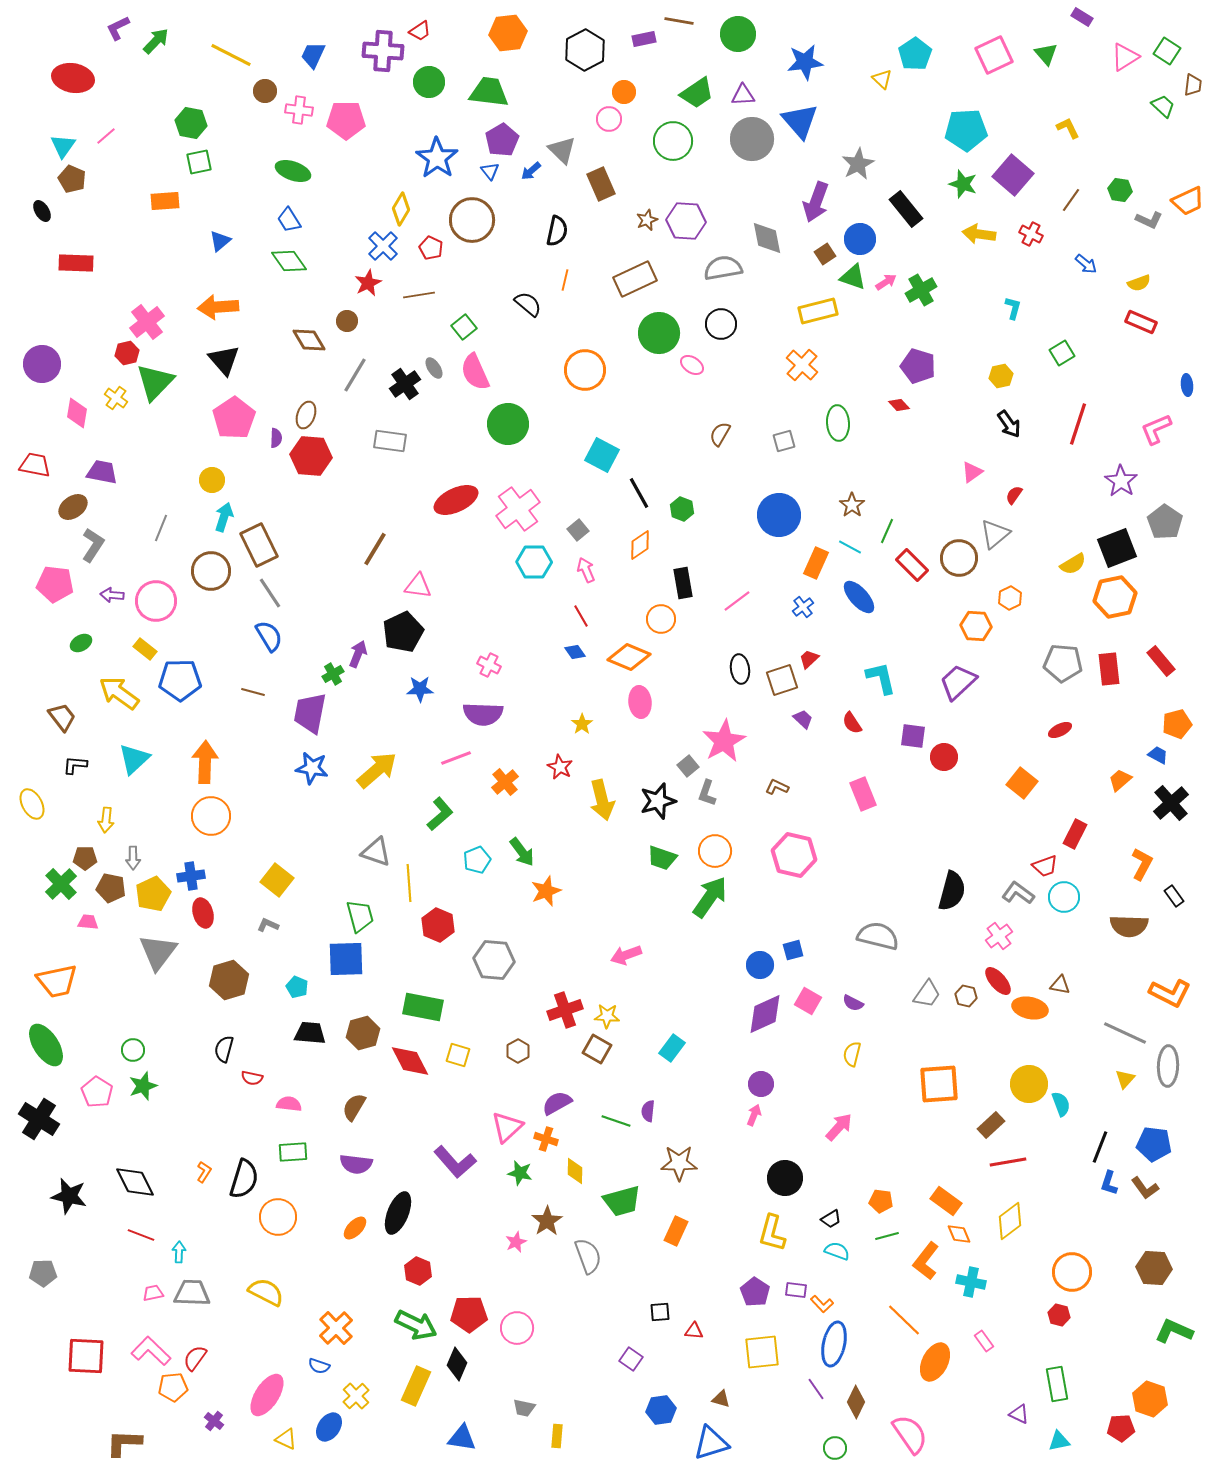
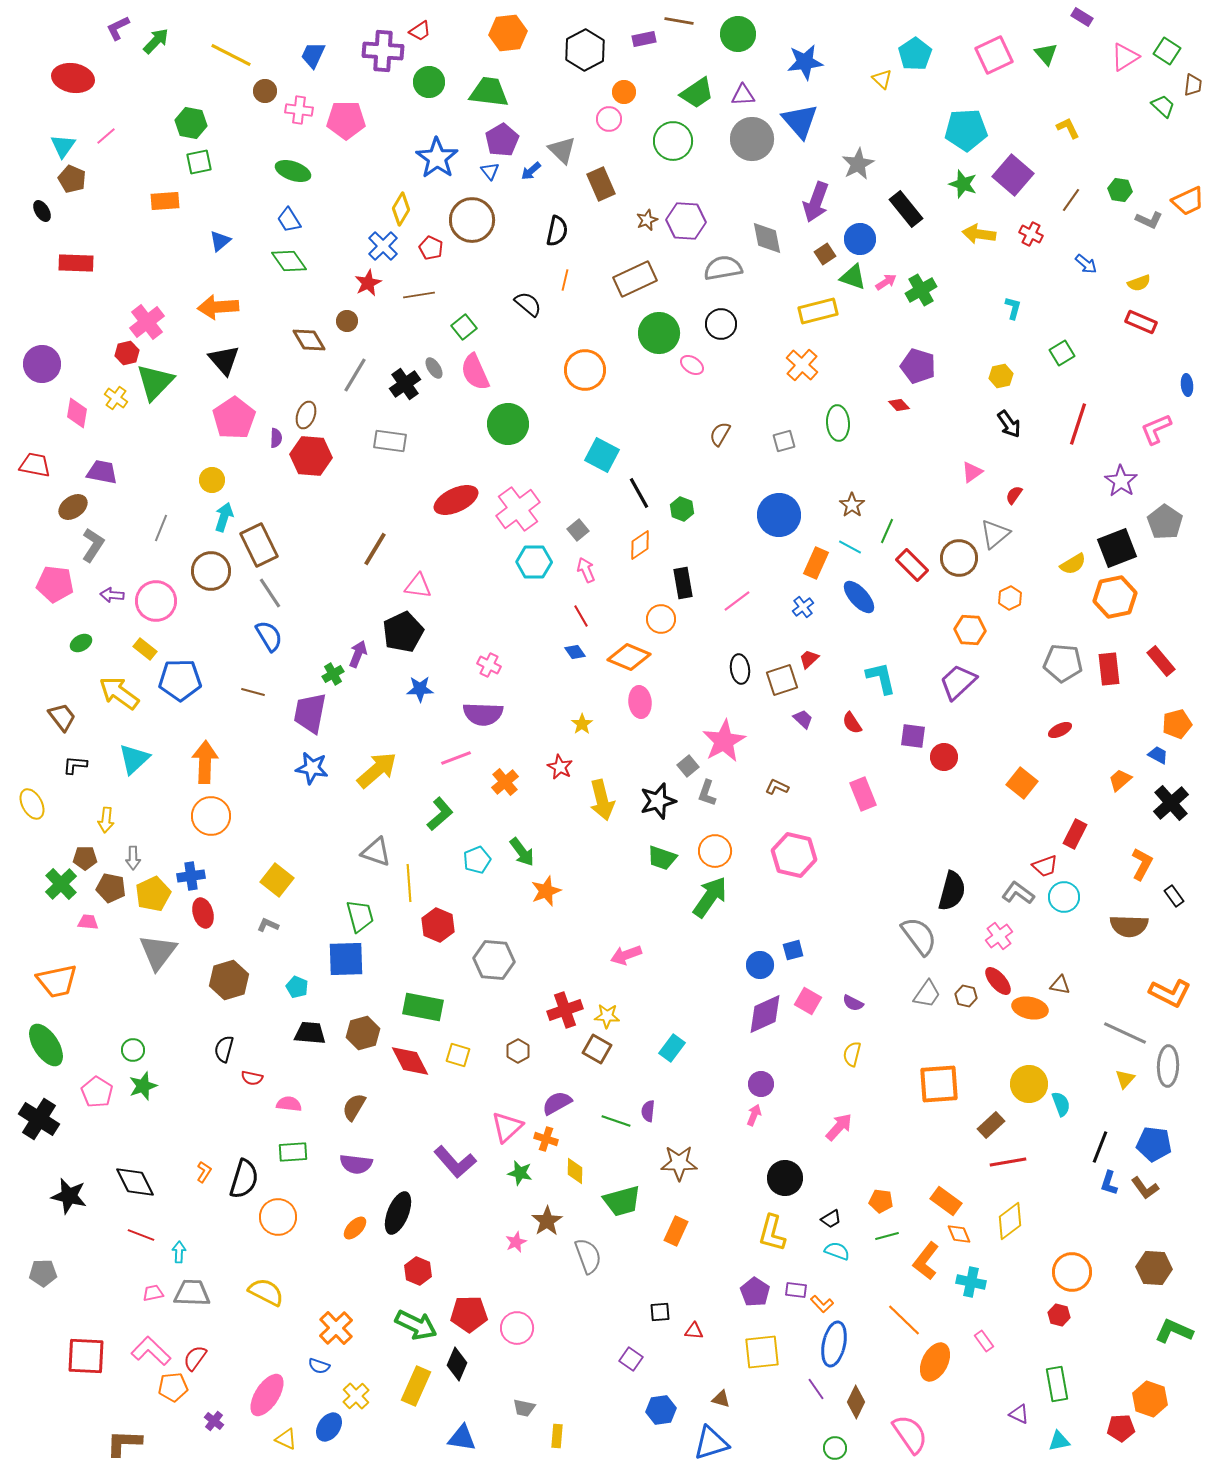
orange hexagon at (976, 626): moved 6 px left, 4 px down
gray semicircle at (878, 936): moved 41 px right; rotated 39 degrees clockwise
